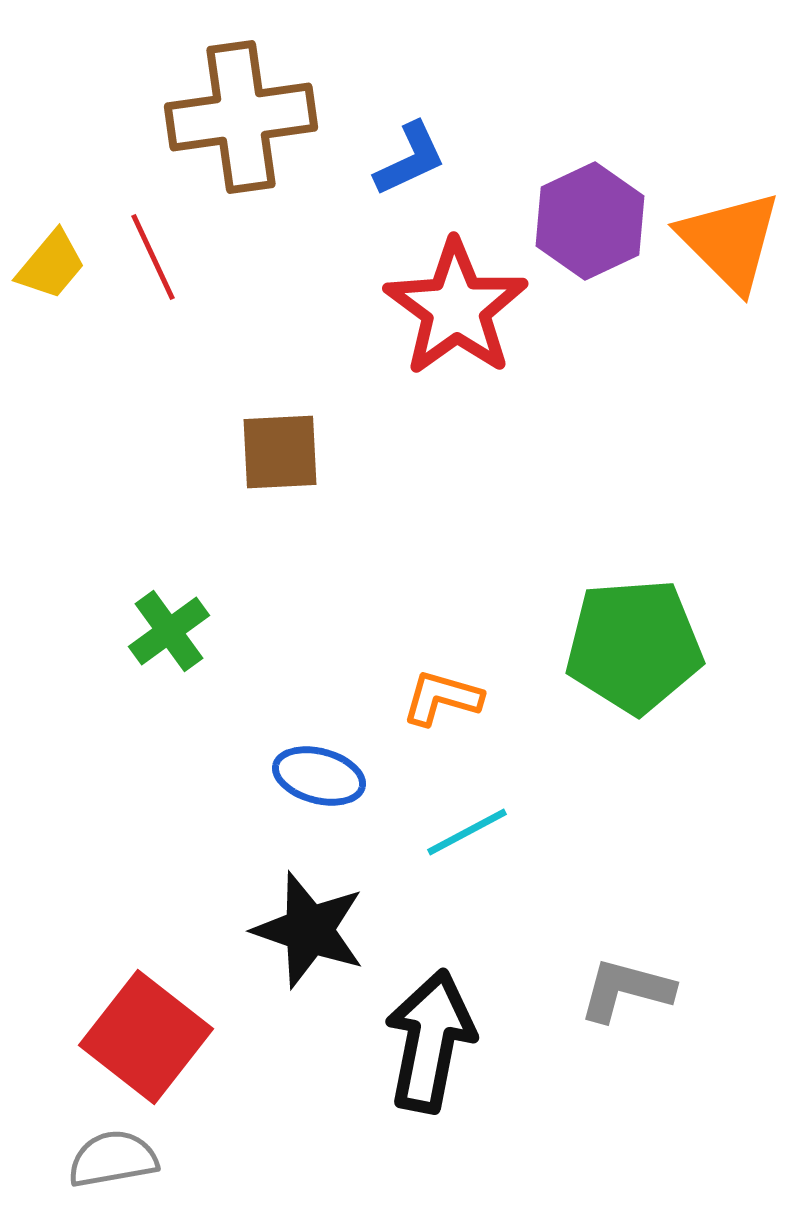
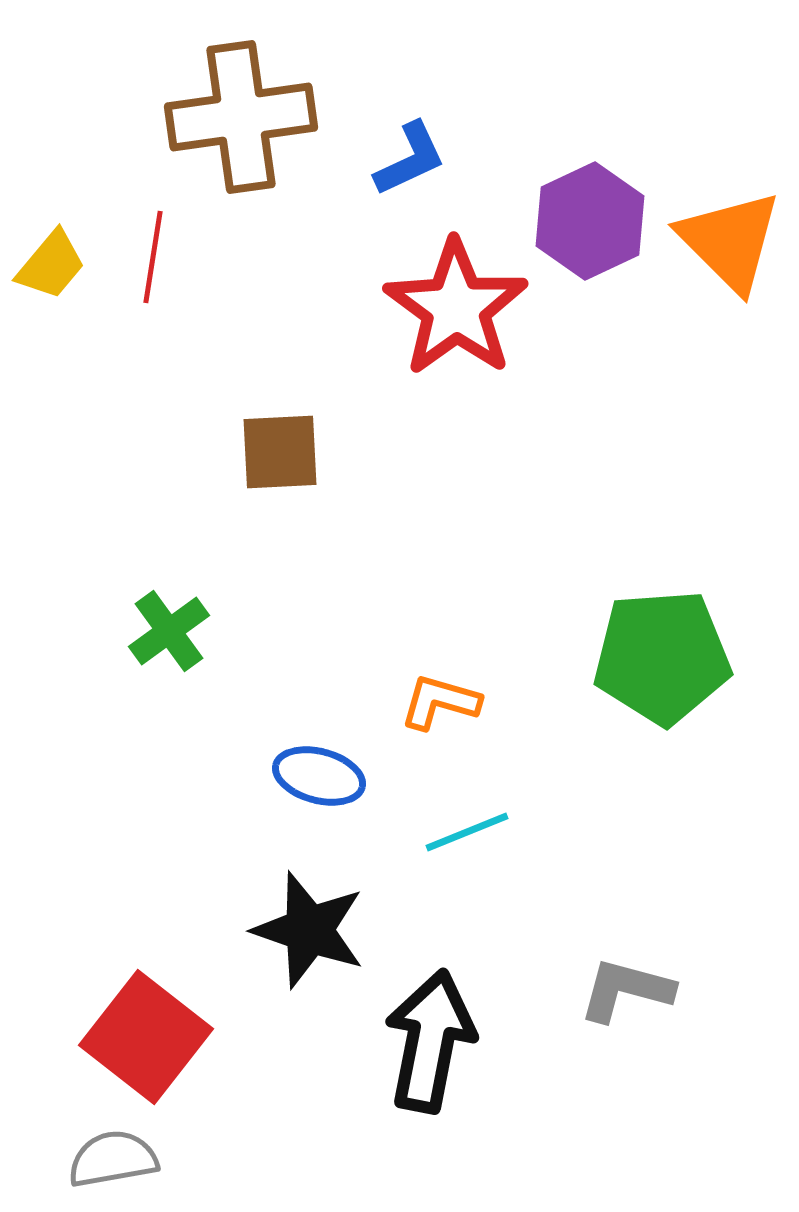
red line: rotated 34 degrees clockwise
green pentagon: moved 28 px right, 11 px down
orange L-shape: moved 2 px left, 4 px down
cyan line: rotated 6 degrees clockwise
